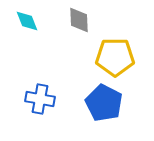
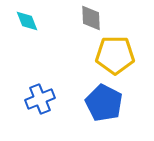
gray diamond: moved 12 px right, 2 px up
yellow pentagon: moved 2 px up
blue cross: rotated 32 degrees counterclockwise
